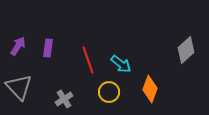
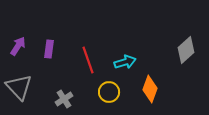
purple rectangle: moved 1 px right, 1 px down
cyan arrow: moved 4 px right, 2 px up; rotated 55 degrees counterclockwise
